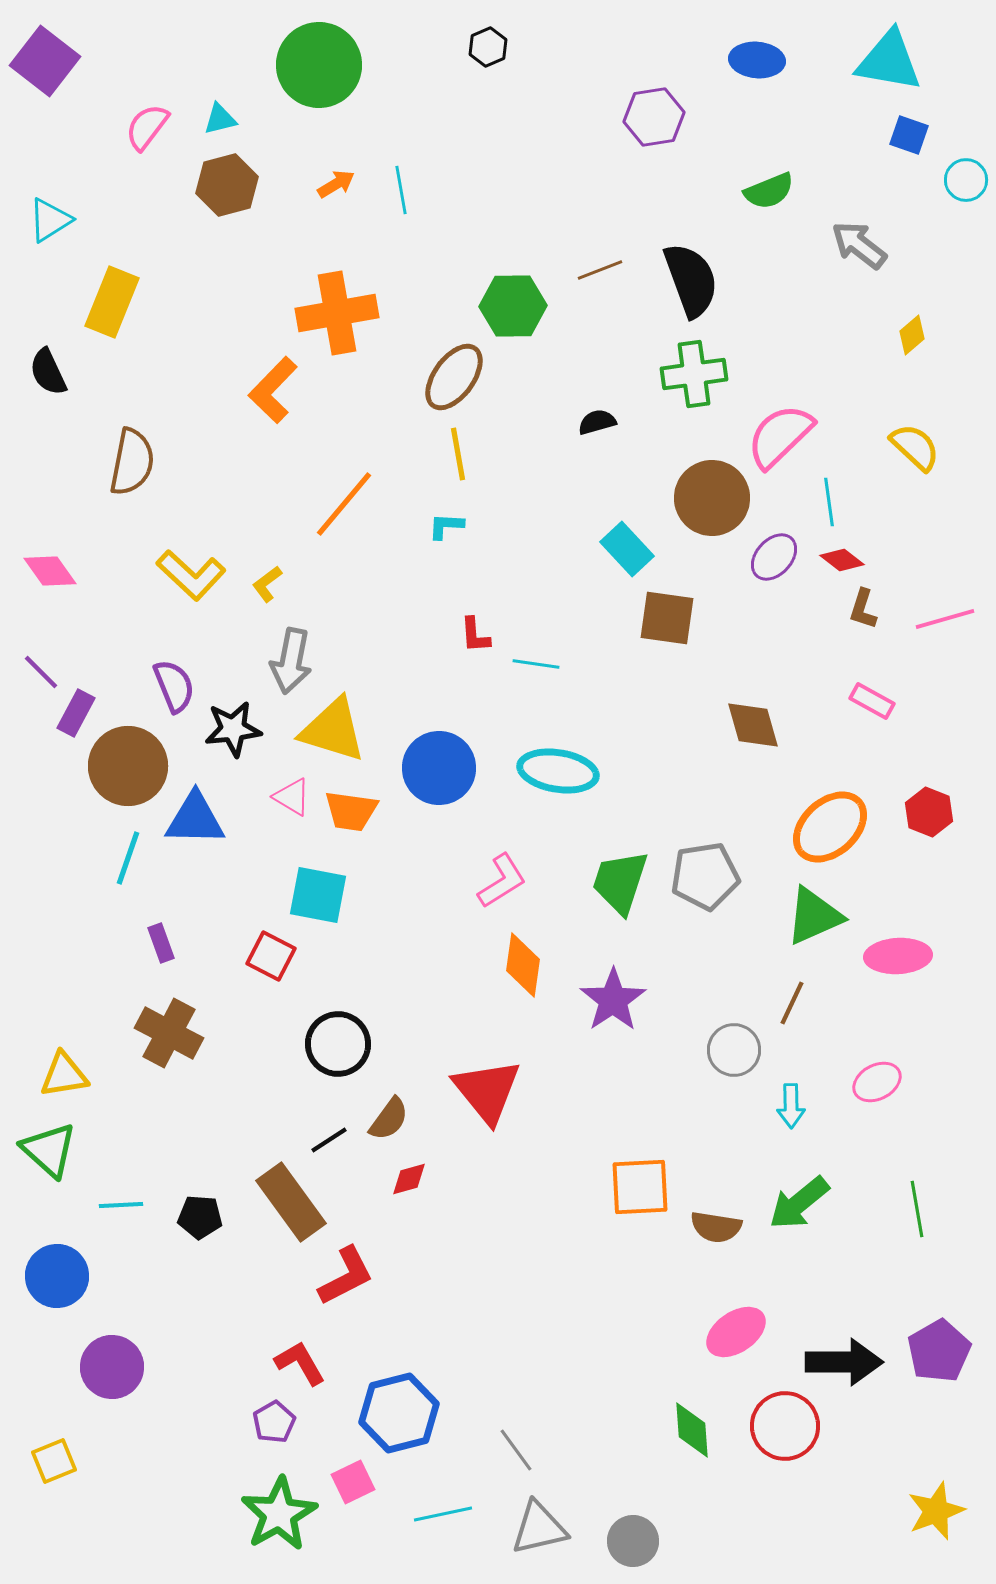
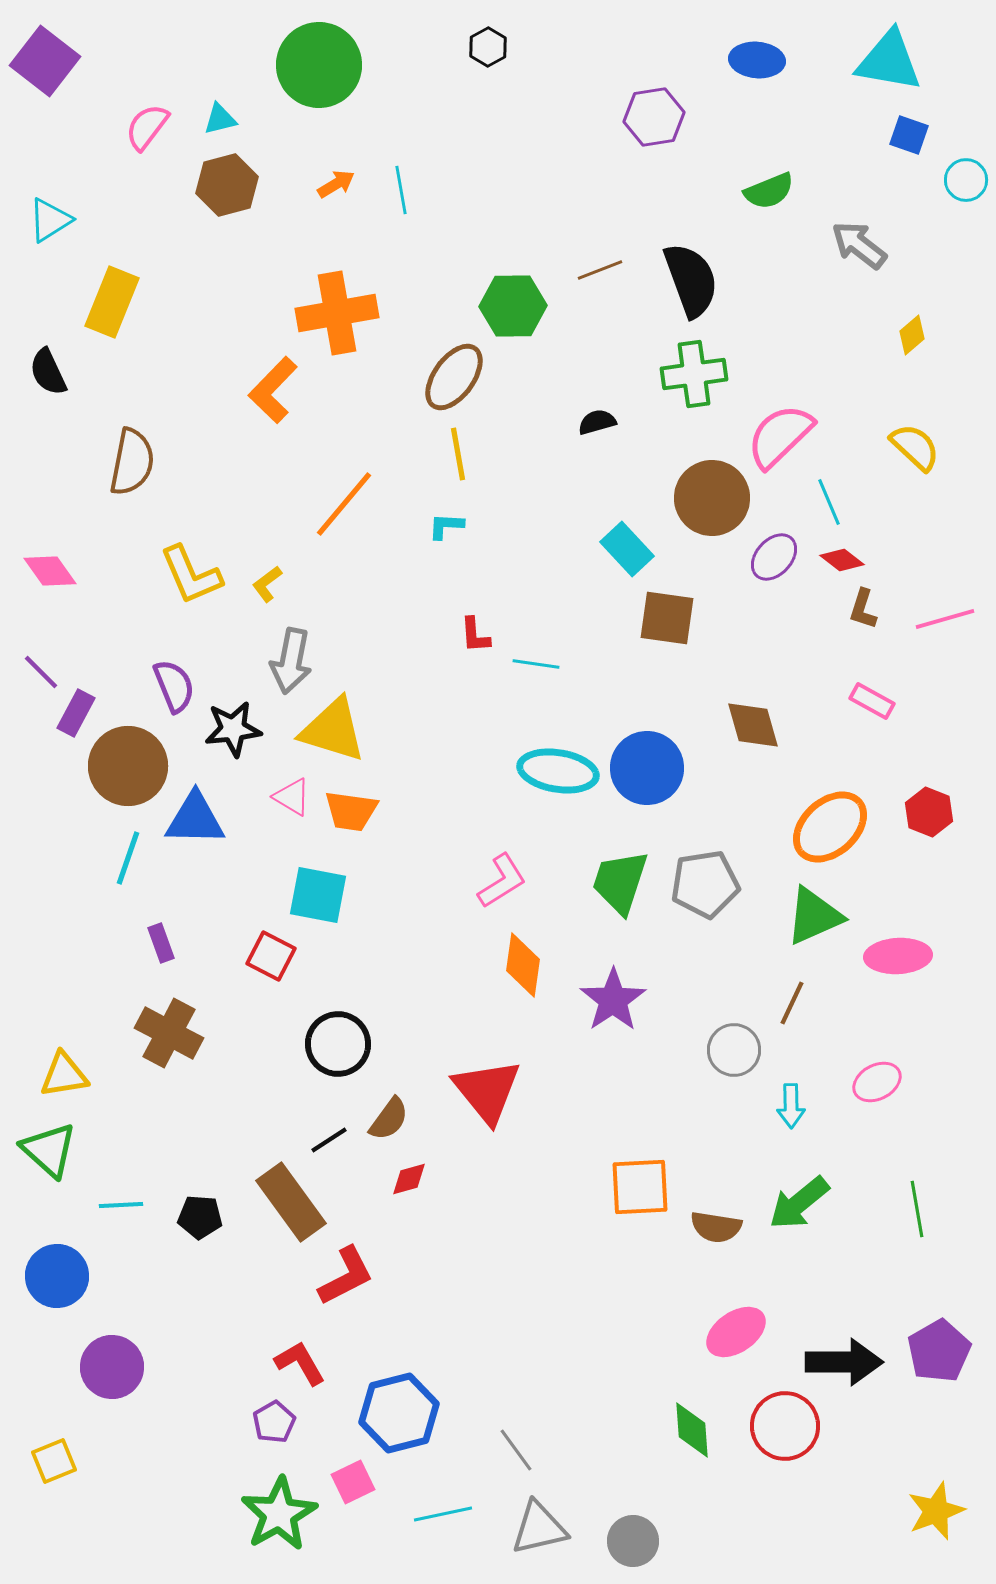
black hexagon at (488, 47): rotated 6 degrees counterclockwise
cyan line at (829, 502): rotated 15 degrees counterclockwise
yellow L-shape at (191, 575): rotated 24 degrees clockwise
blue circle at (439, 768): moved 208 px right
gray pentagon at (705, 876): moved 8 px down
